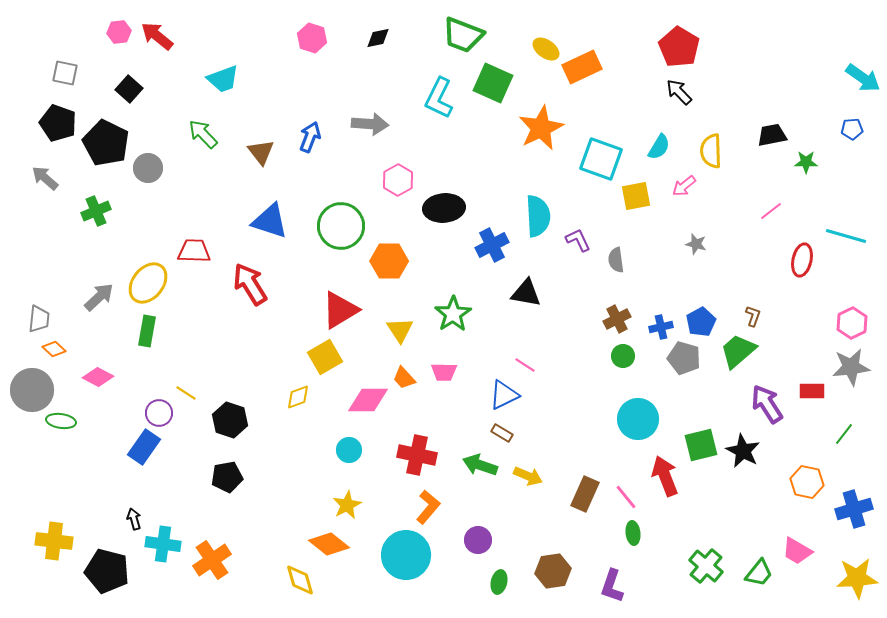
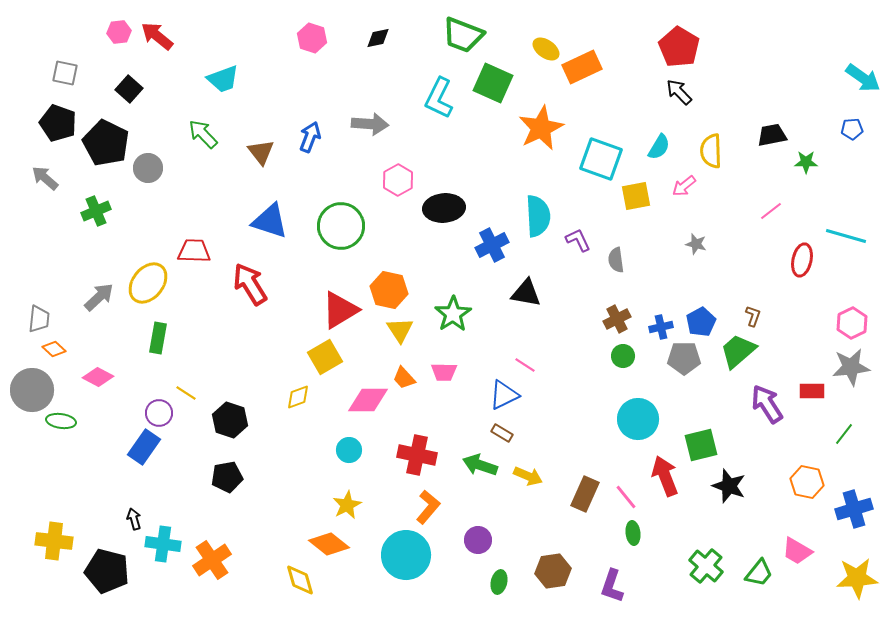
orange hexagon at (389, 261): moved 29 px down; rotated 12 degrees clockwise
green rectangle at (147, 331): moved 11 px right, 7 px down
gray pentagon at (684, 358): rotated 16 degrees counterclockwise
black star at (743, 451): moved 14 px left, 35 px down; rotated 8 degrees counterclockwise
